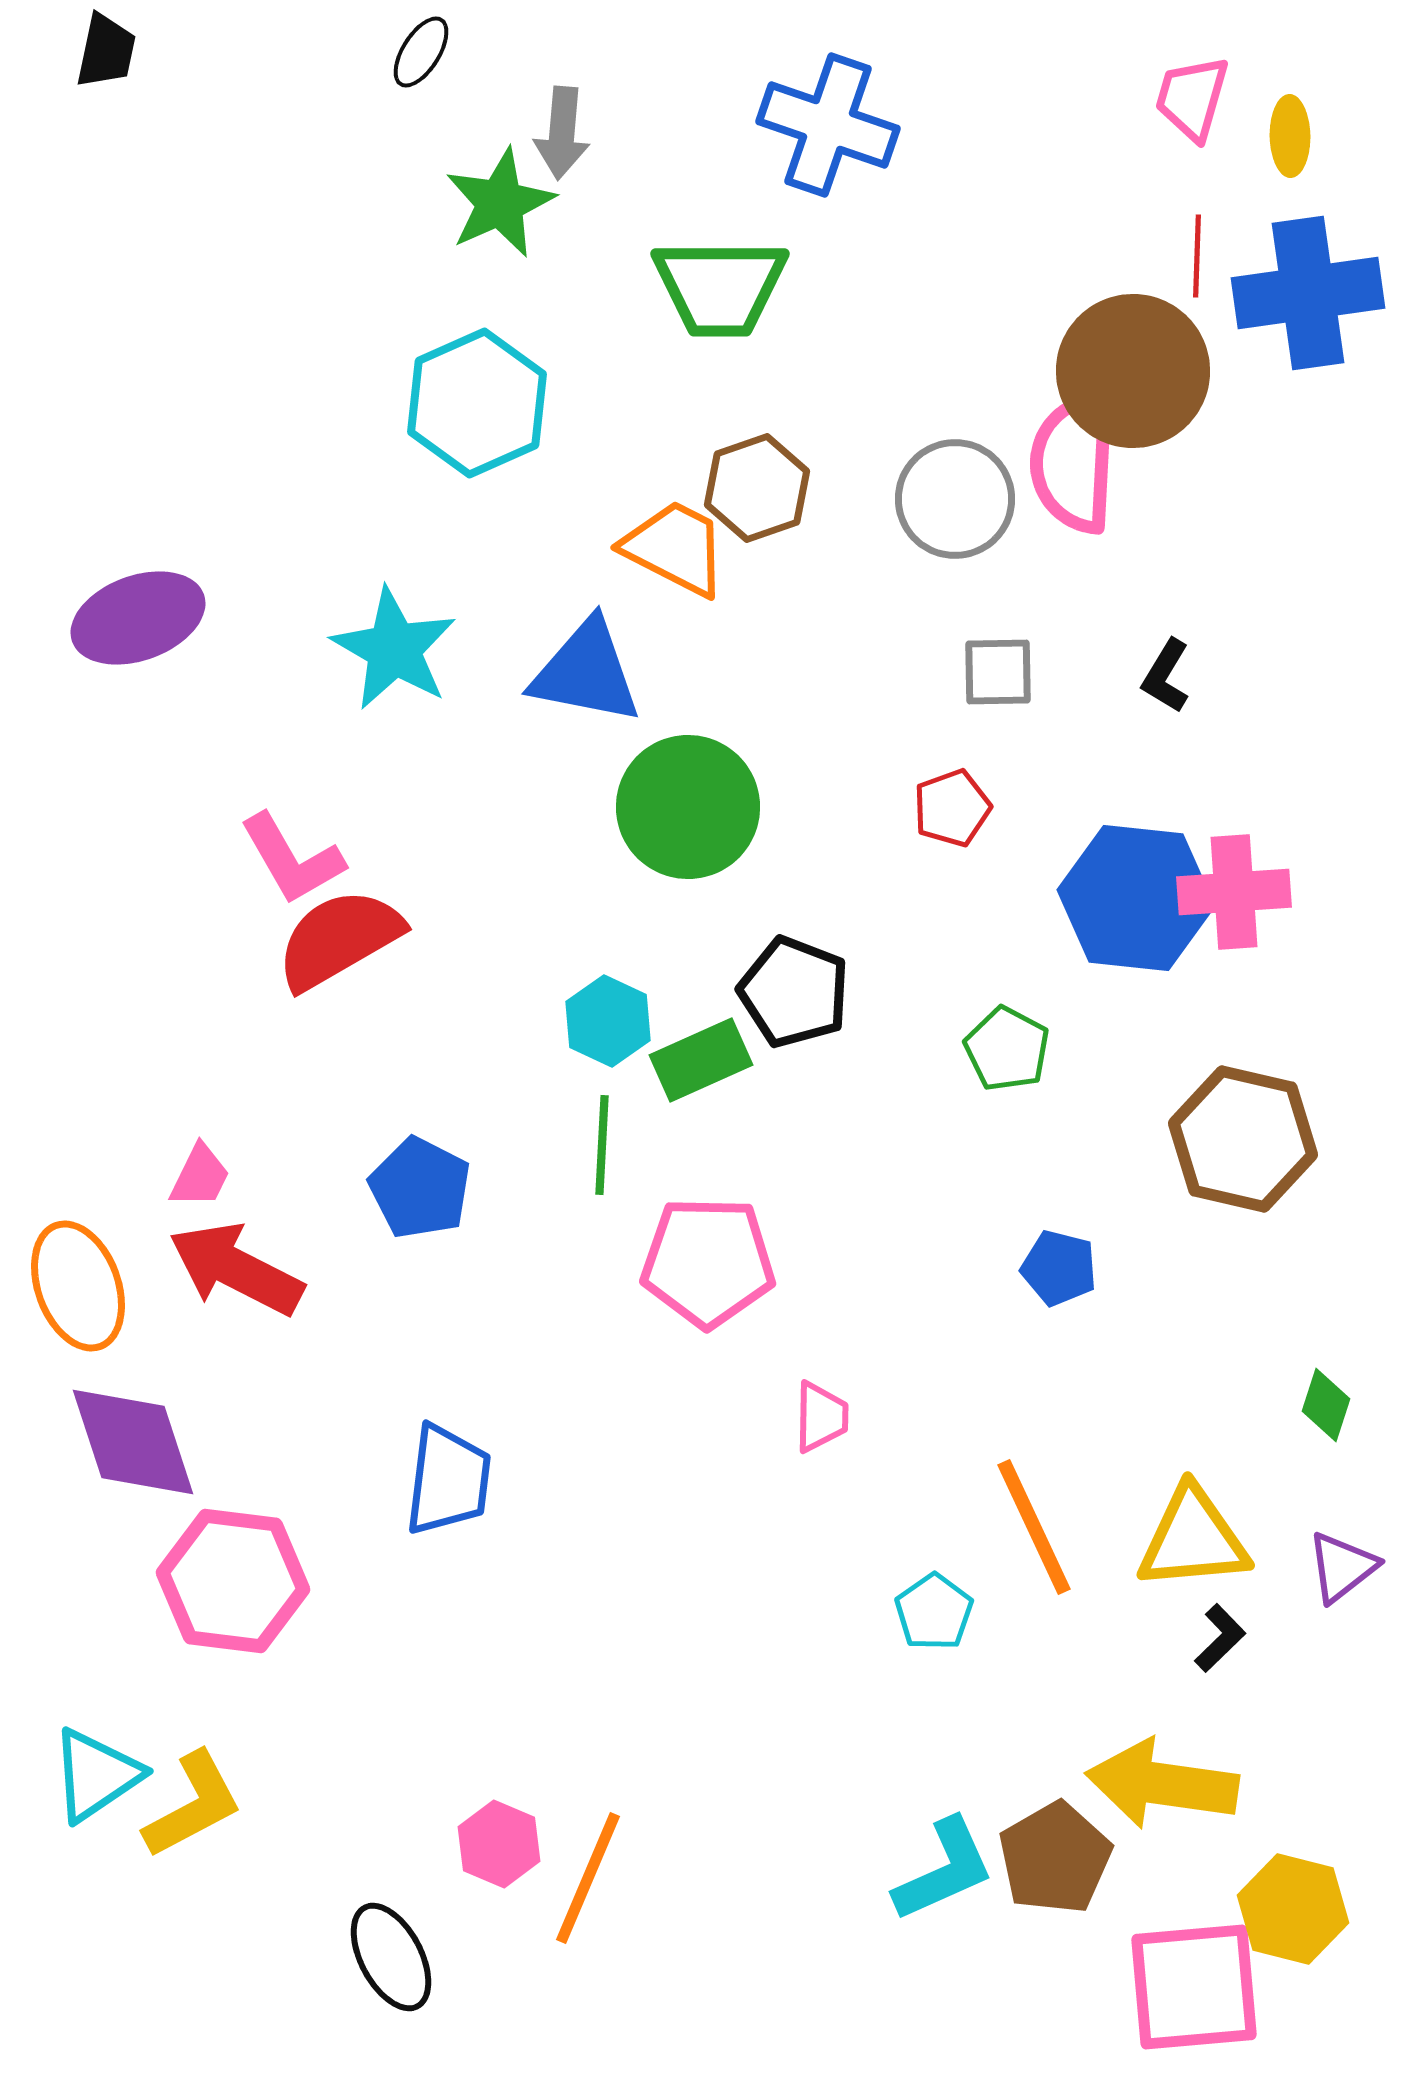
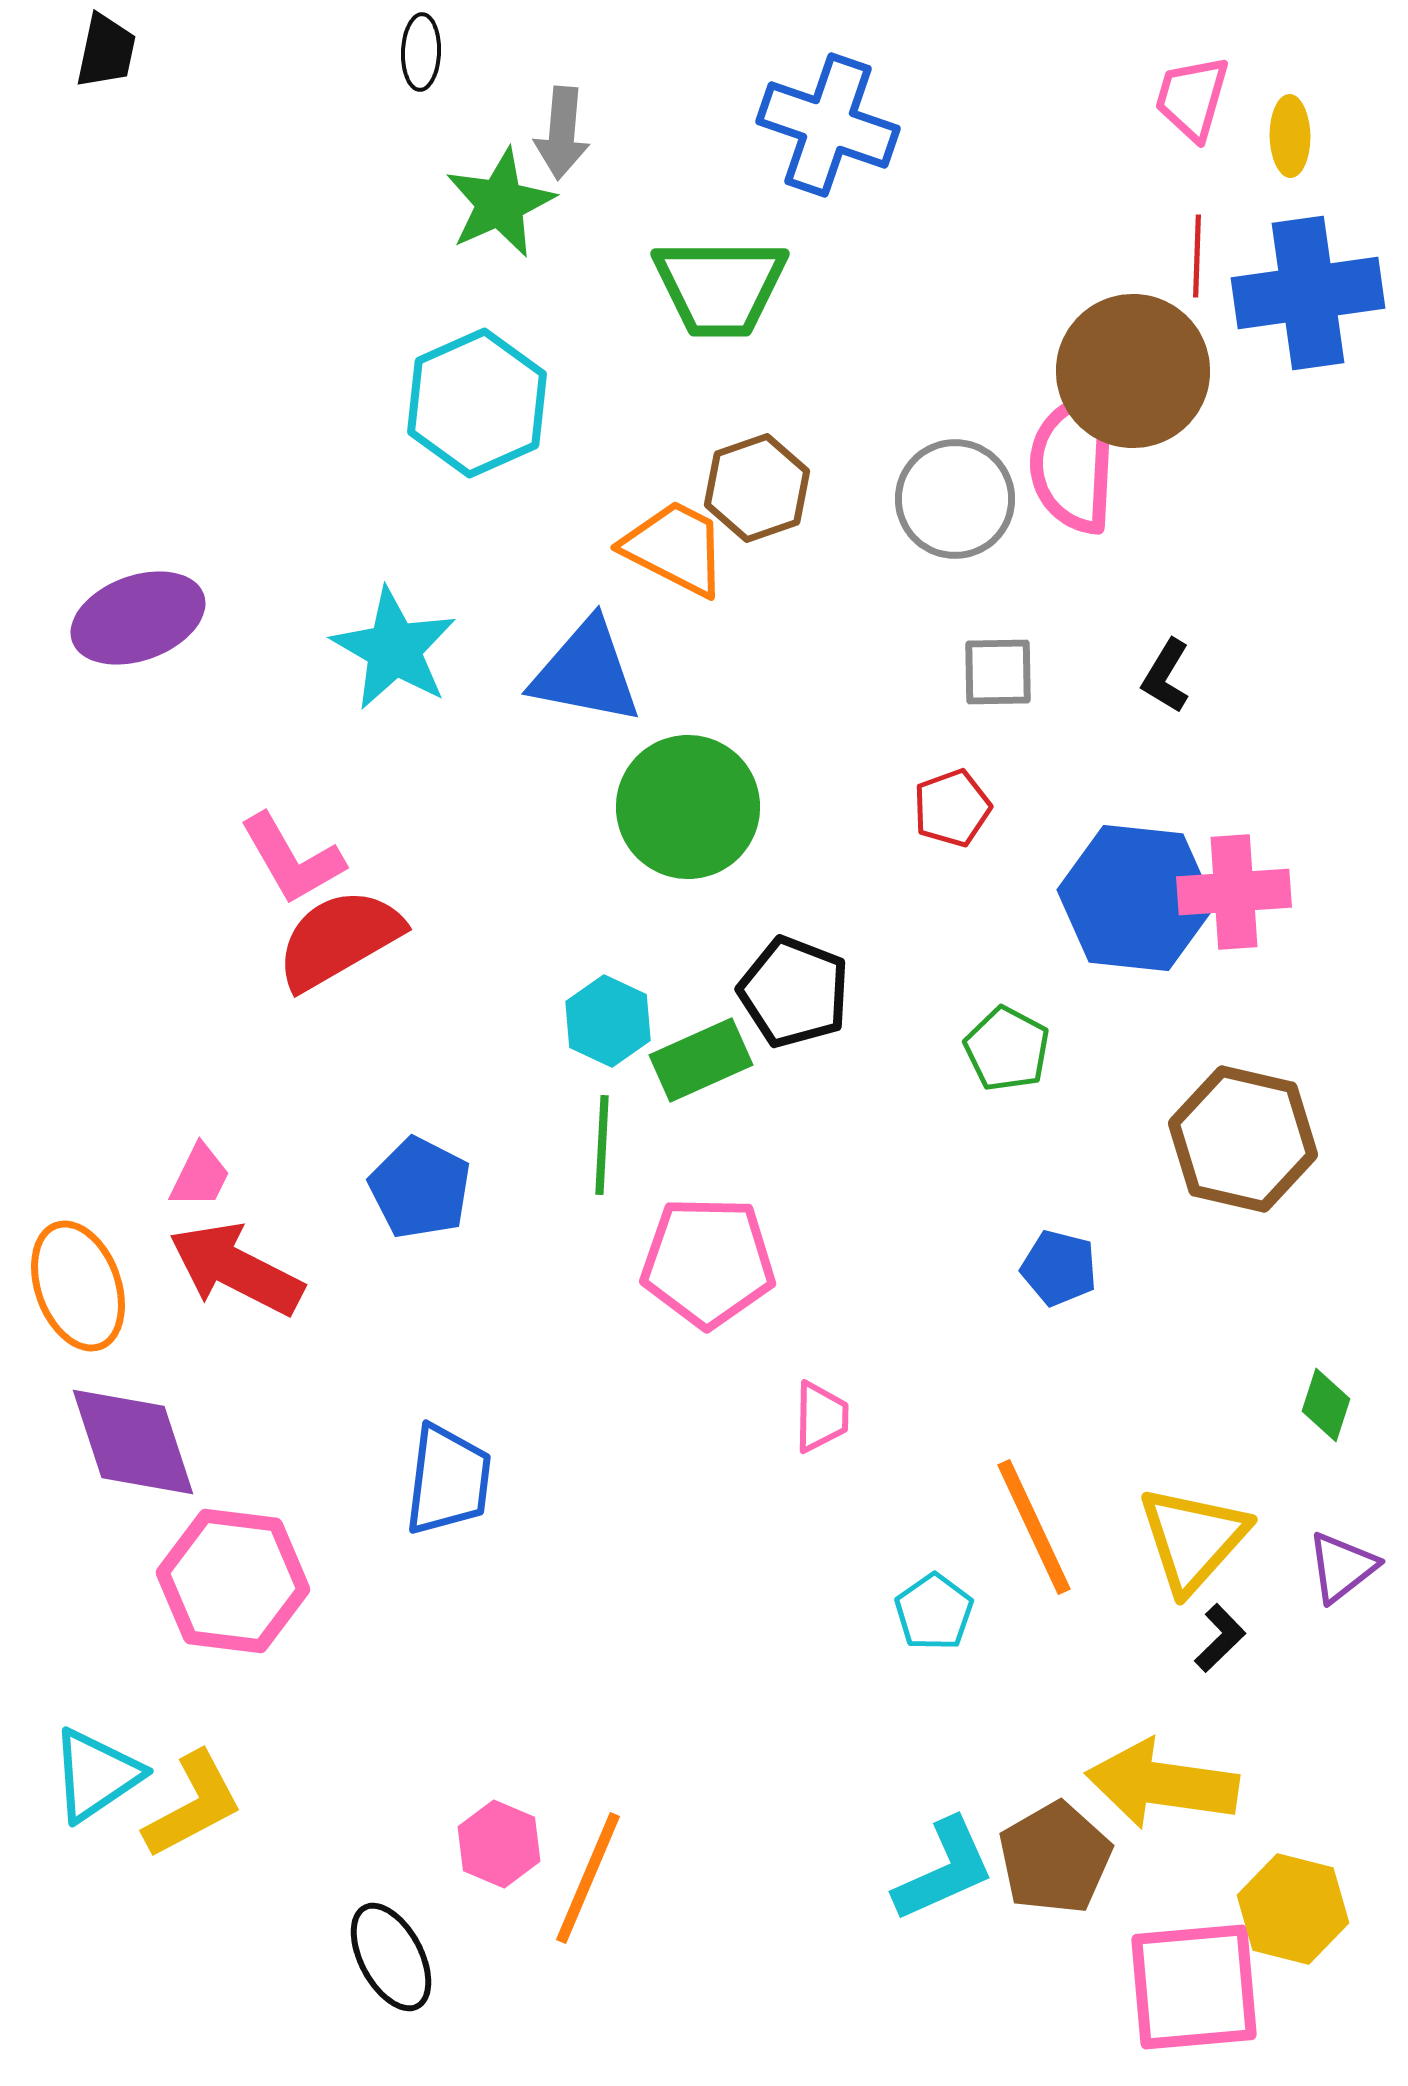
black ellipse at (421, 52): rotated 30 degrees counterclockwise
yellow triangle at (1193, 1539): rotated 43 degrees counterclockwise
